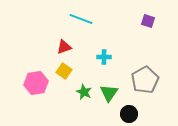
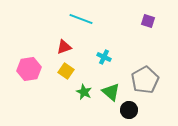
cyan cross: rotated 24 degrees clockwise
yellow square: moved 2 px right
pink hexagon: moved 7 px left, 14 px up
green triangle: moved 2 px right, 1 px up; rotated 24 degrees counterclockwise
black circle: moved 4 px up
